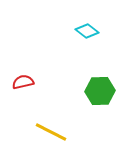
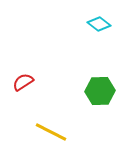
cyan diamond: moved 12 px right, 7 px up
red semicircle: rotated 20 degrees counterclockwise
